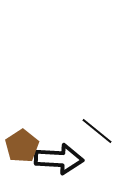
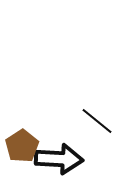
black line: moved 10 px up
